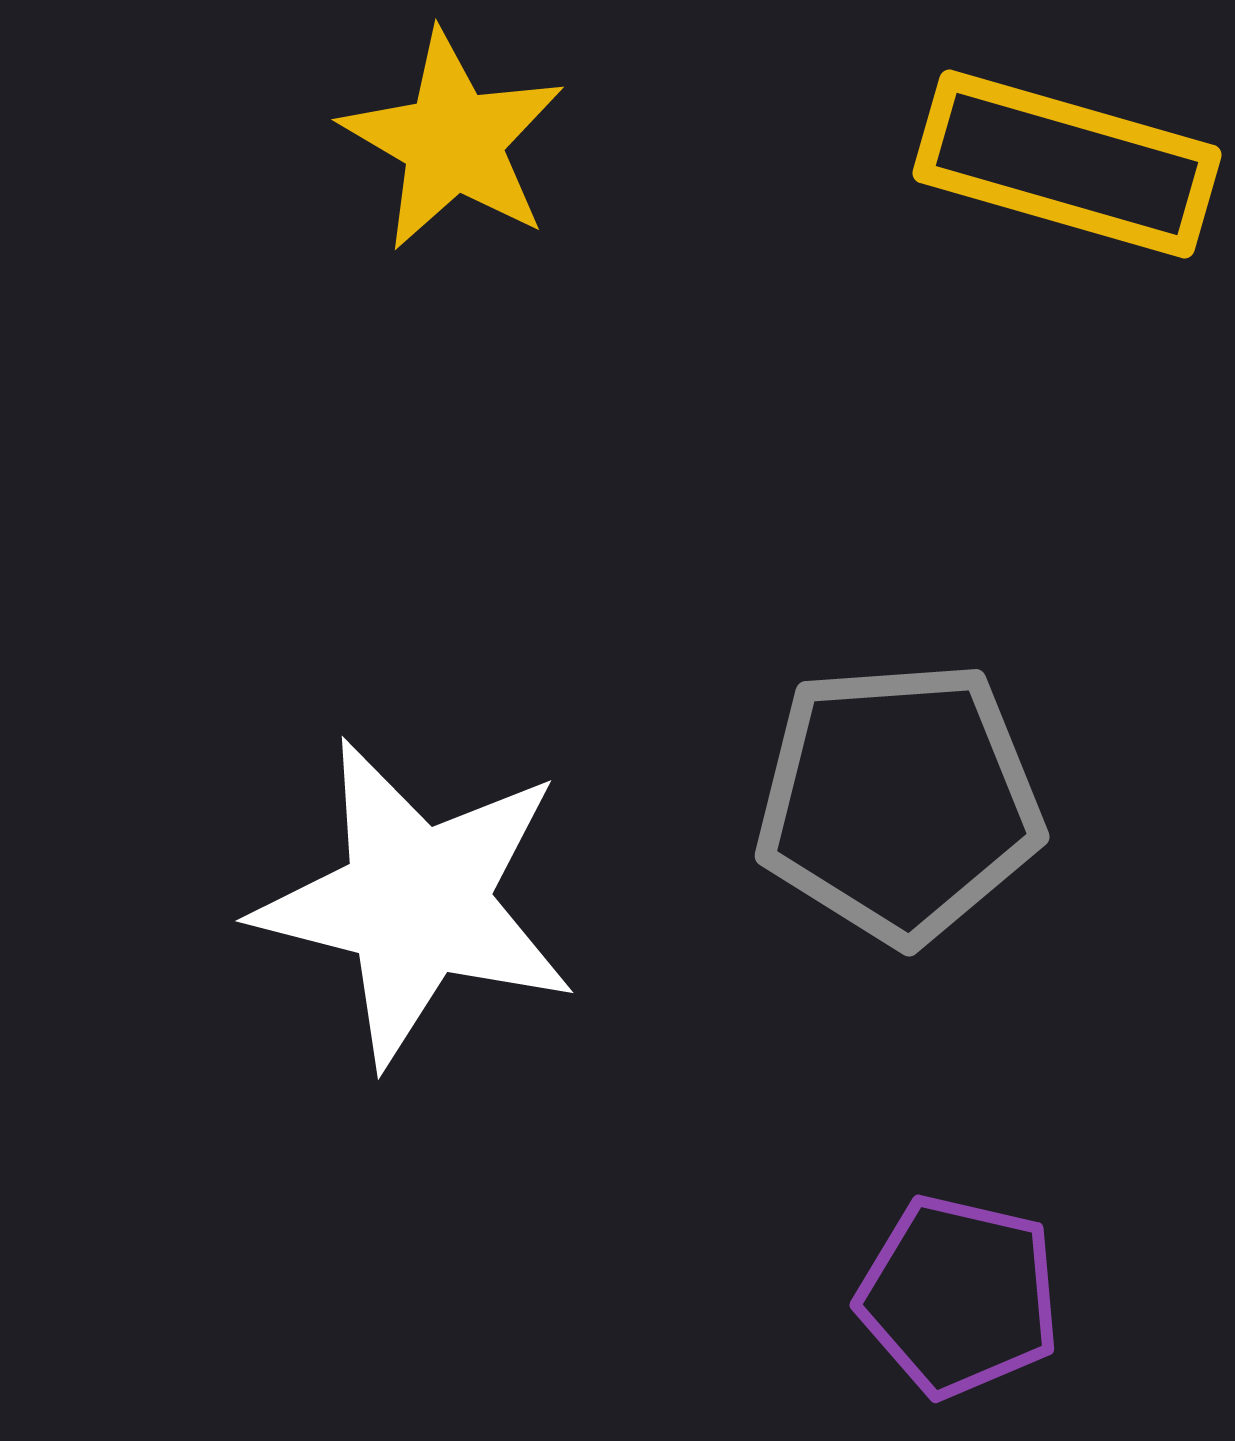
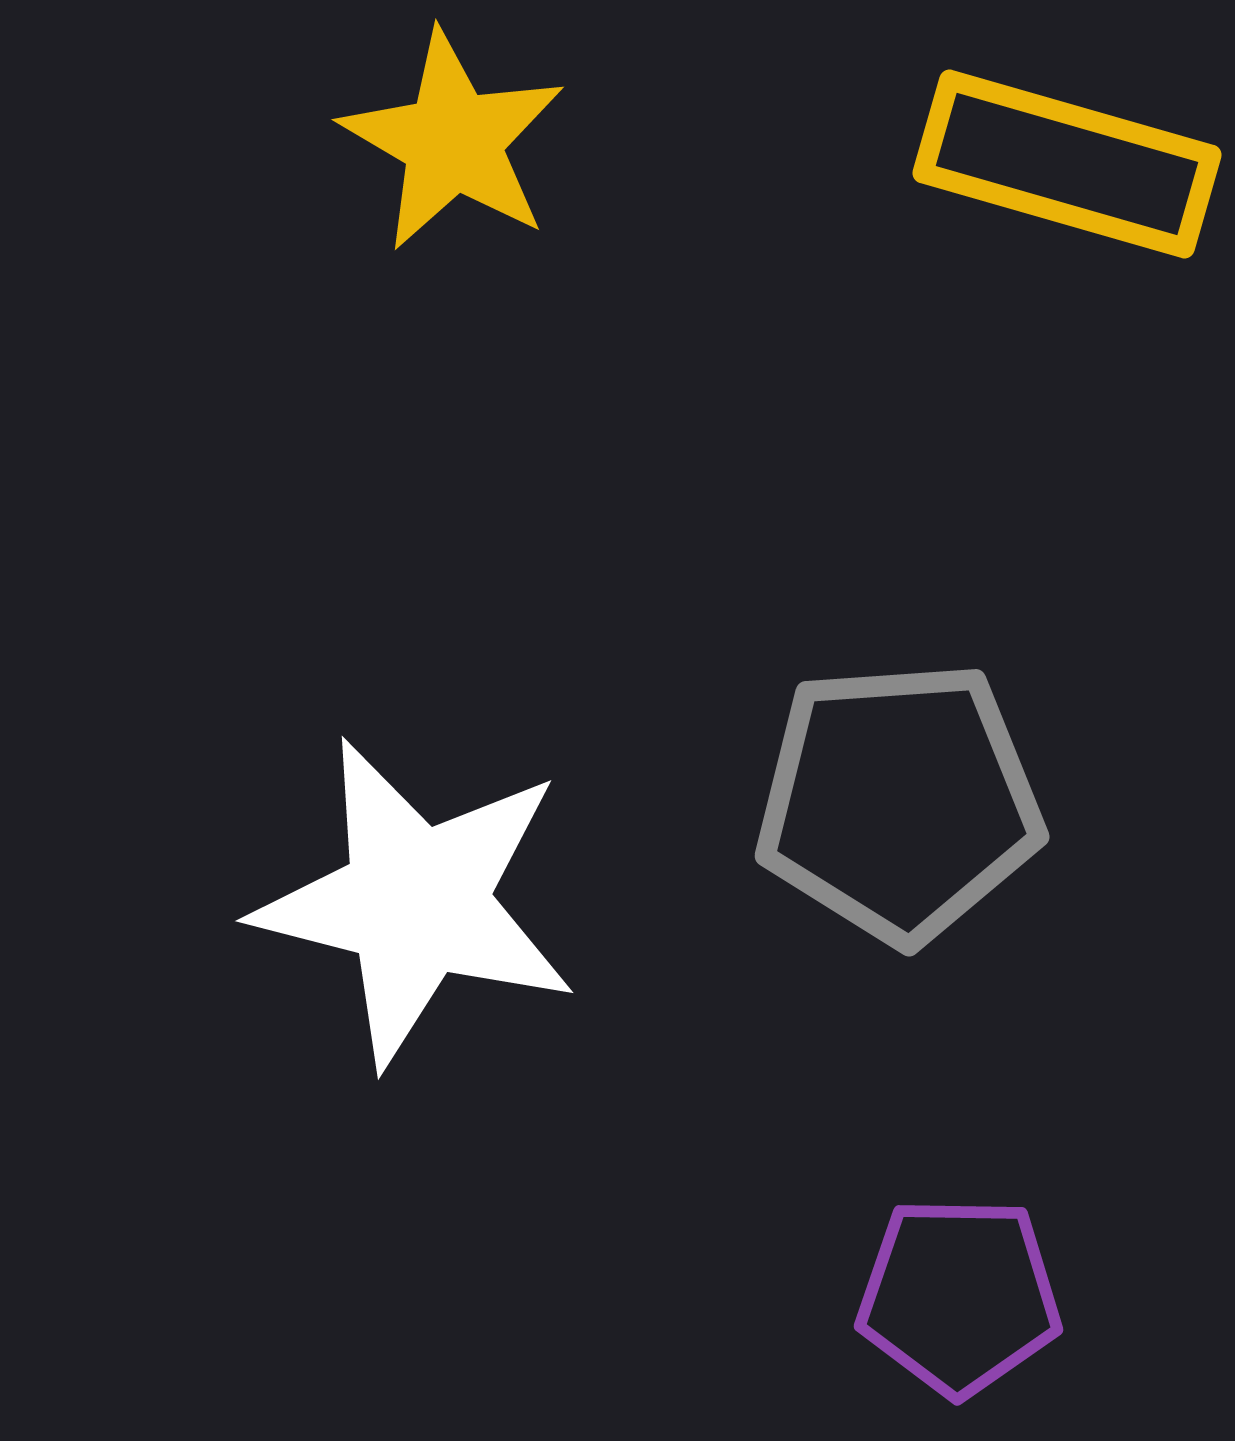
purple pentagon: rotated 12 degrees counterclockwise
